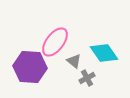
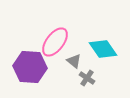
cyan diamond: moved 1 px left, 4 px up
gray cross: rotated 28 degrees counterclockwise
